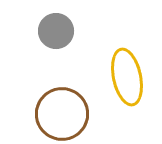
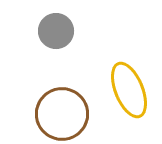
yellow ellipse: moved 2 px right, 13 px down; rotated 10 degrees counterclockwise
